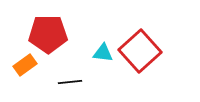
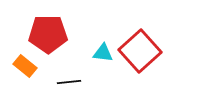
orange rectangle: moved 1 px down; rotated 75 degrees clockwise
black line: moved 1 px left
